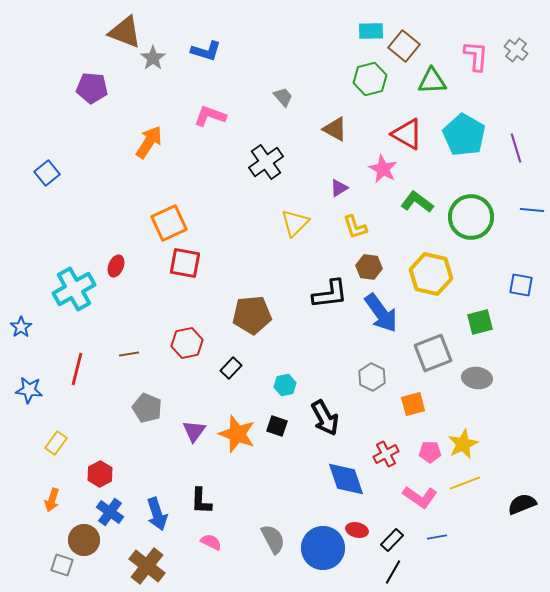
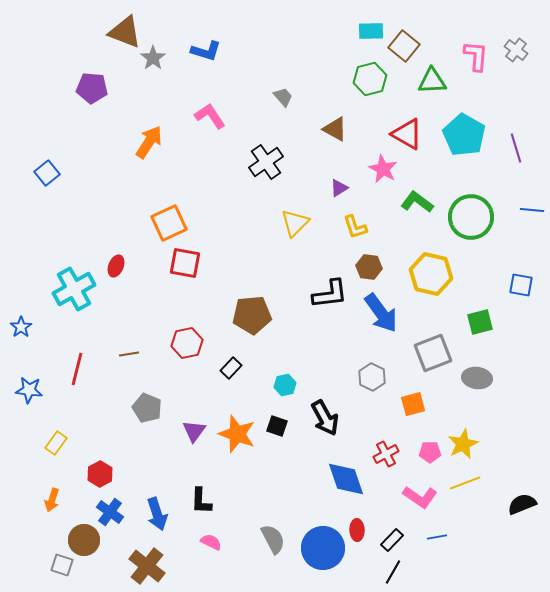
pink L-shape at (210, 116): rotated 36 degrees clockwise
red ellipse at (357, 530): rotated 75 degrees clockwise
